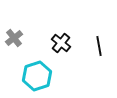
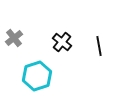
black cross: moved 1 px right, 1 px up
